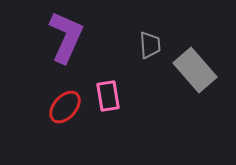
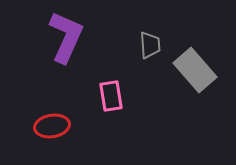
pink rectangle: moved 3 px right
red ellipse: moved 13 px left, 19 px down; rotated 40 degrees clockwise
